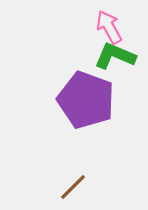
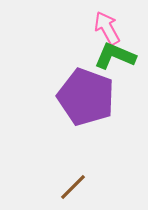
pink arrow: moved 2 px left, 1 px down
purple pentagon: moved 3 px up
